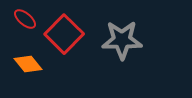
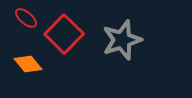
red ellipse: moved 1 px right, 1 px up
gray star: rotated 18 degrees counterclockwise
